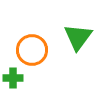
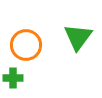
orange circle: moved 6 px left, 5 px up
